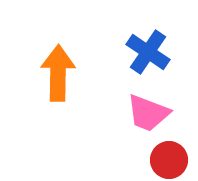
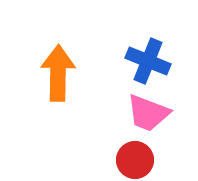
blue cross: moved 9 px down; rotated 12 degrees counterclockwise
red circle: moved 34 px left
